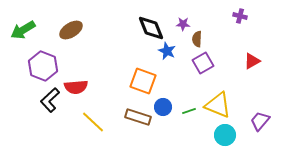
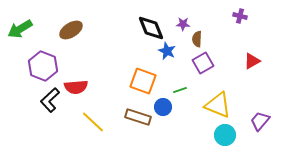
green arrow: moved 3 px left, 1 px up
green line: moved 9 px left, 21 px up
